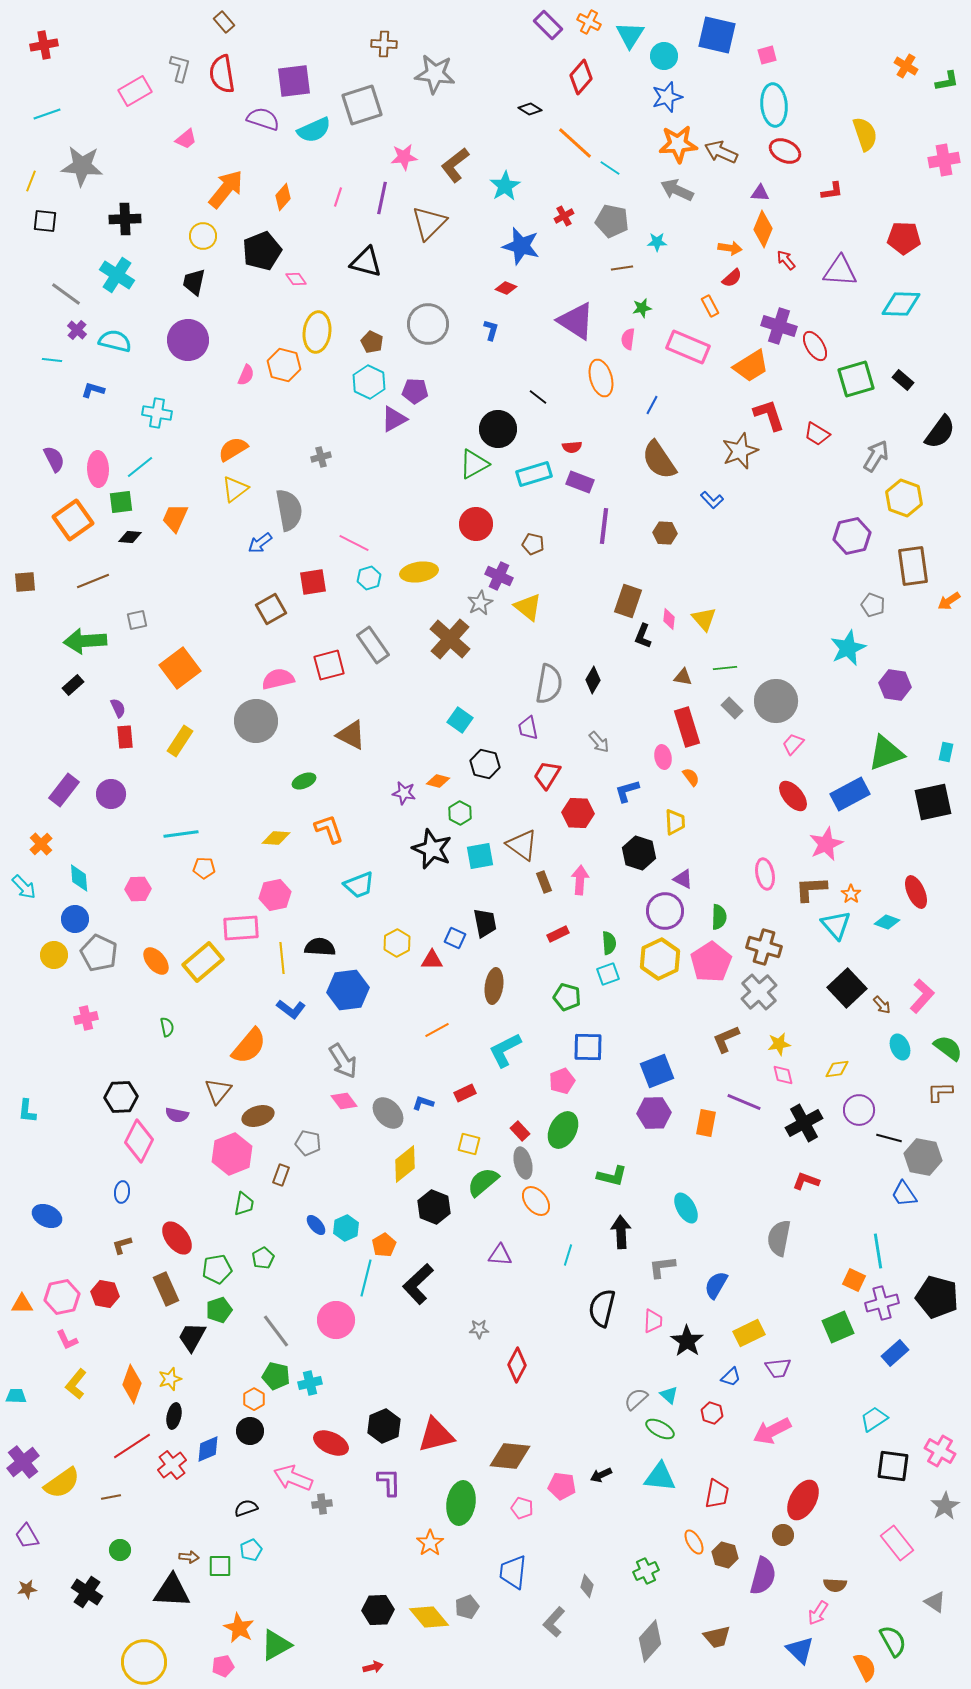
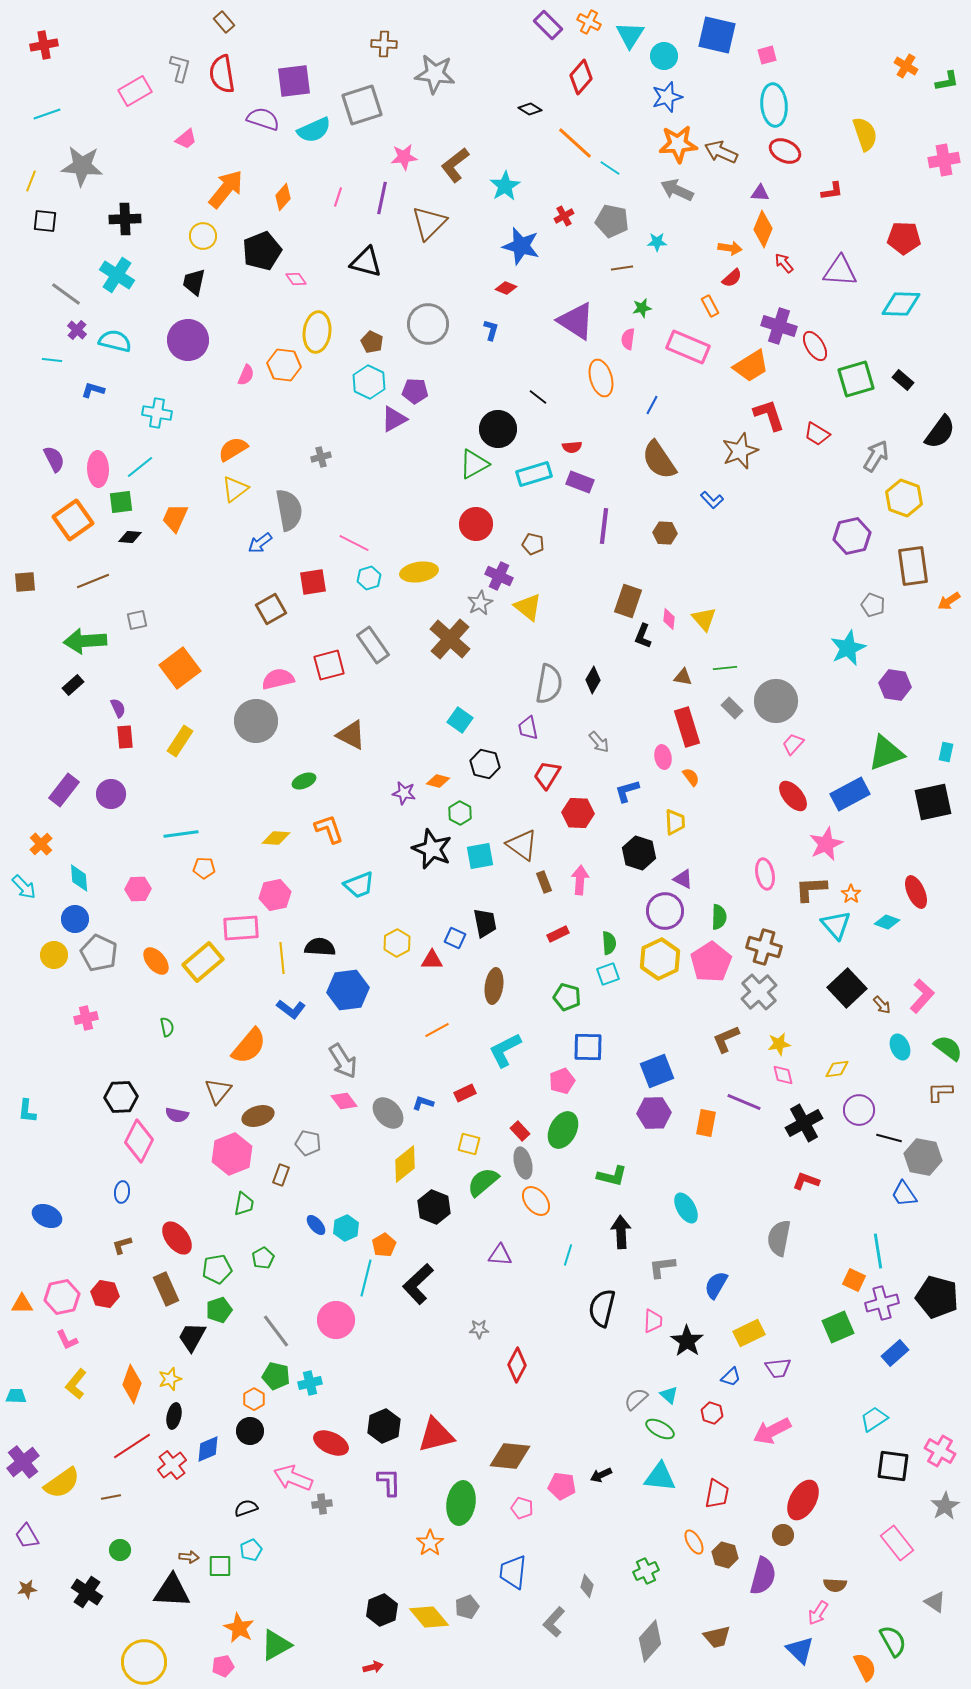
red arrow at (786, 260): moved 2 px left, 3 px down
orange hexagon at (284, 365): rotated 8 degrees counterclockwise
black hexagon at (378, 1610): moved 4 px right; rotated 20 degrees counterclockwise
